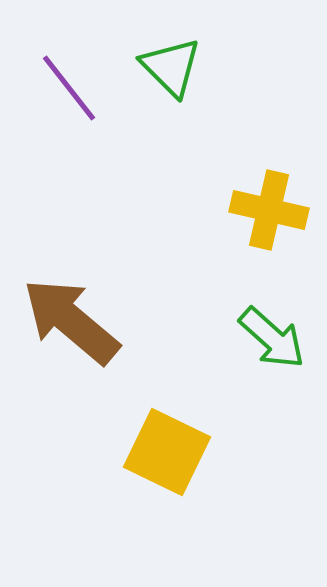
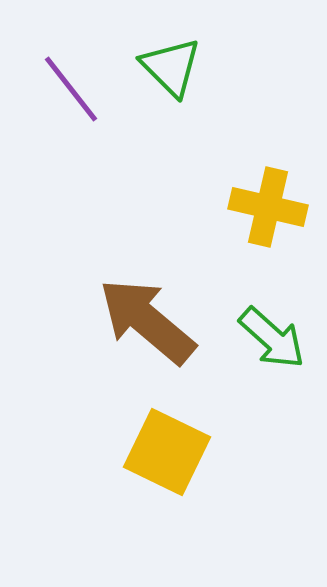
purple line: moved 2 px right, 1 px down
yellow cross: moved 1 px left, 3 px up
brown arrow: moved 76 px right
